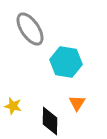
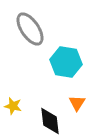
black diamond: rotated 8 degrees counterclockwise
